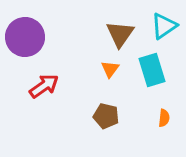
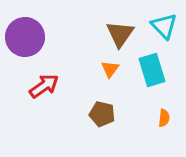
cyan triangle: rotated 40 degrees counterclockwise
brown pentagon: moved 4 px left, 2 px up
